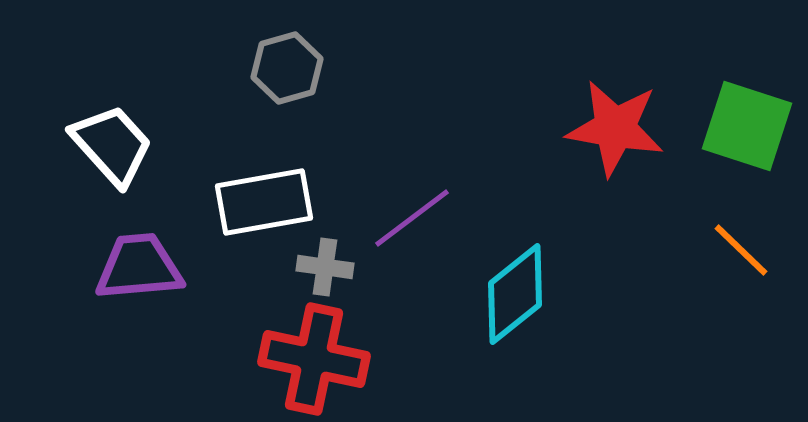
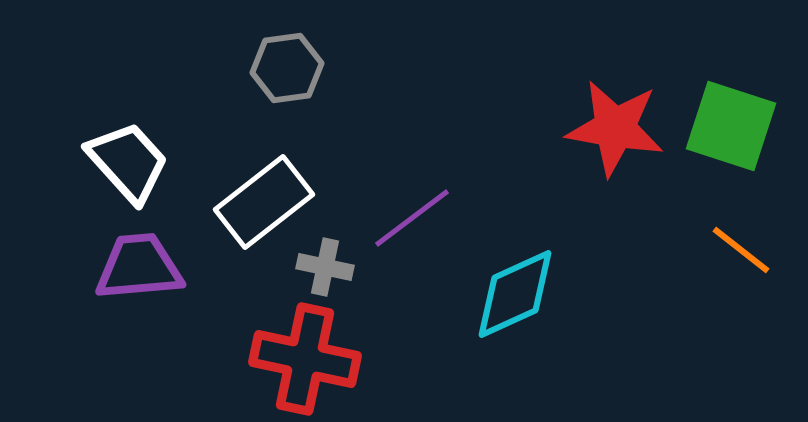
gray hexagon: rotated 8 degrees clockwise
green square: moved 16 px left
white trapezoid: moved 16 px right, 17 px down
white rectangle: rotated 28 degrees counterclockwise
orange line: rotated 6 degrees counterclockwise
gray cross: rotated 4 degrees clockwise
cyan diamond: rotated 14 degrees clockwise
red cross: moved 9 px left
